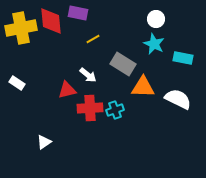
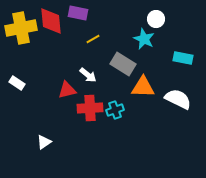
cyan star: moved 10 px left, 5 px up
